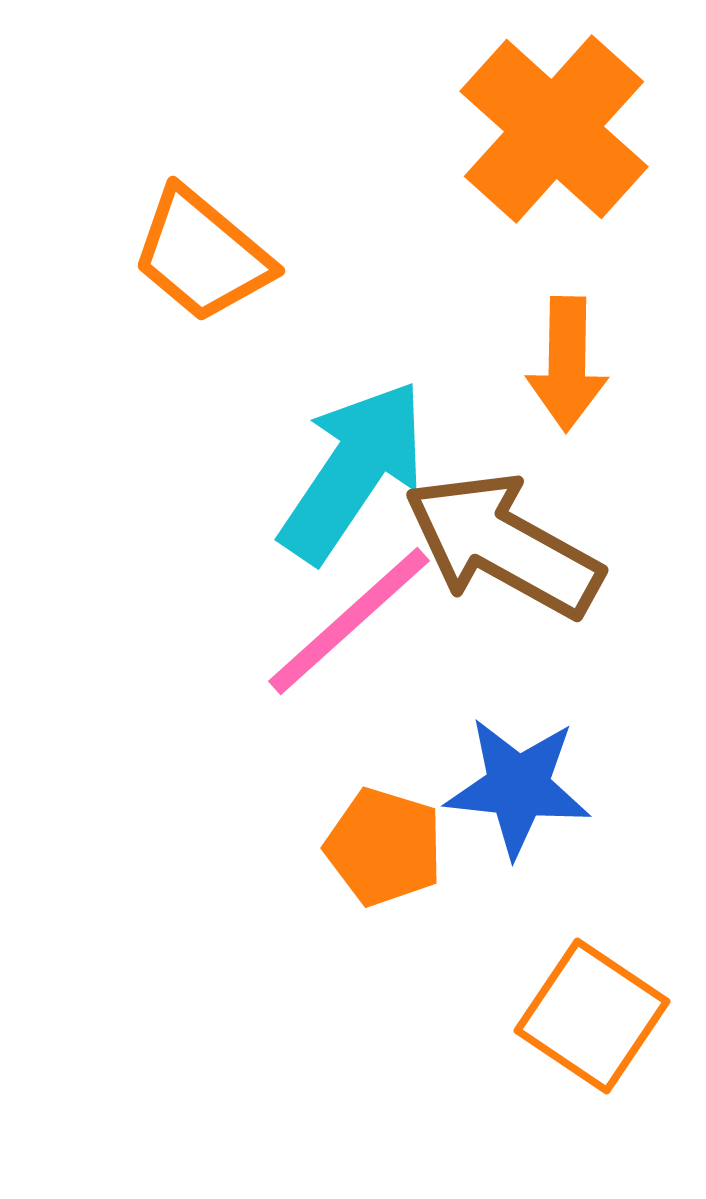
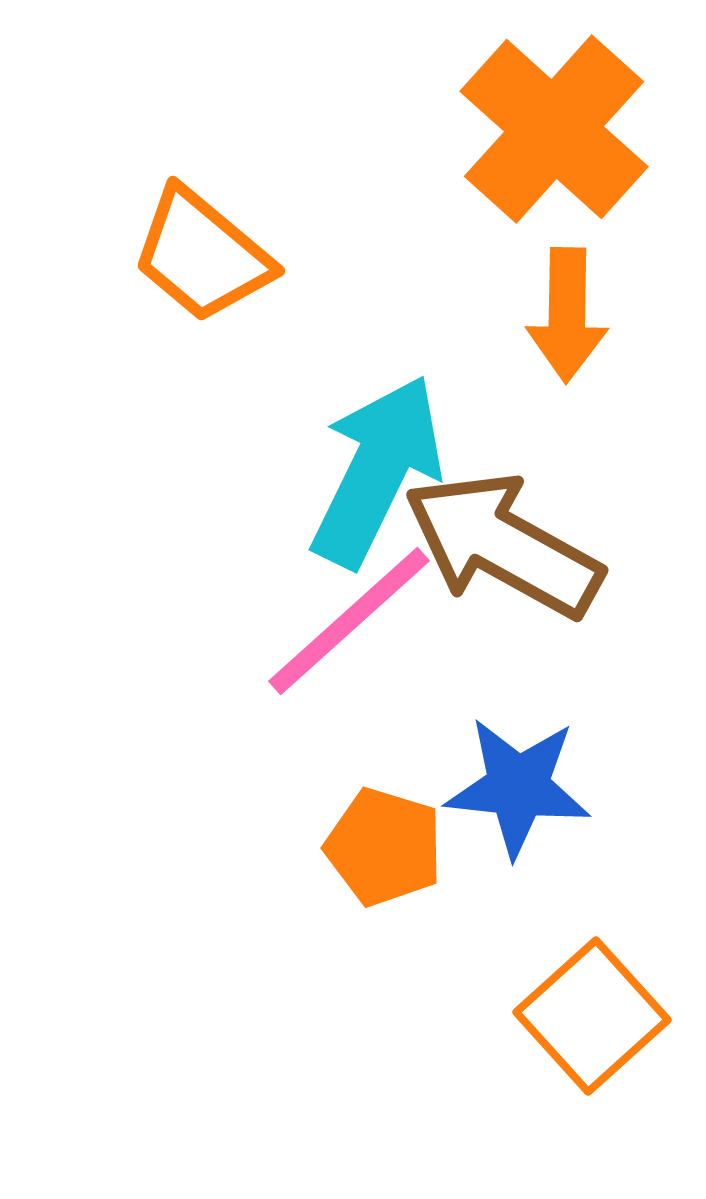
orange arrow: moved 49 px up
cyan arrow: moved 24 px right; rotated 8 degrees counterclockwise
orange square: rotated 14 degrees clockwise
